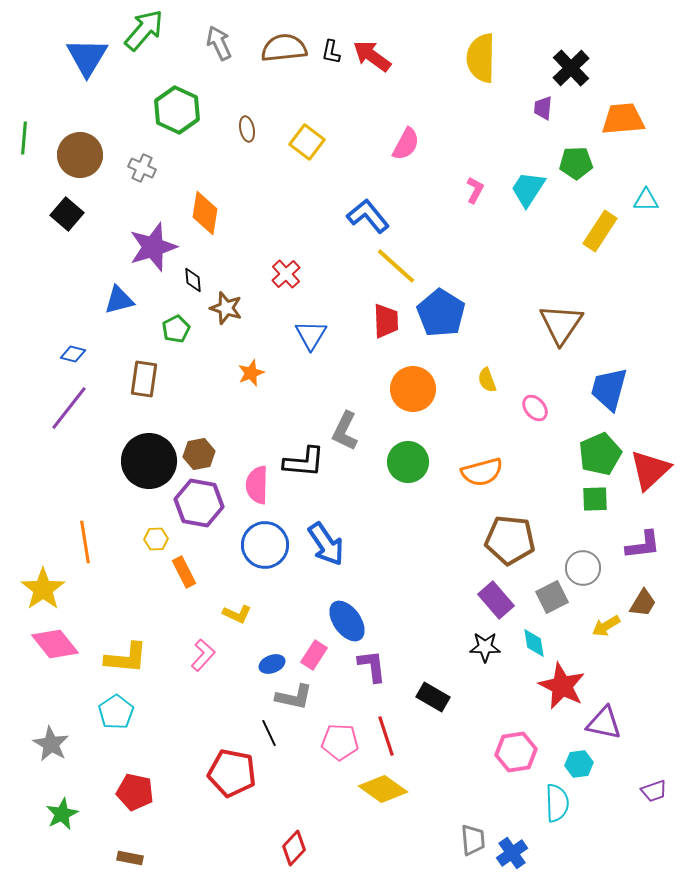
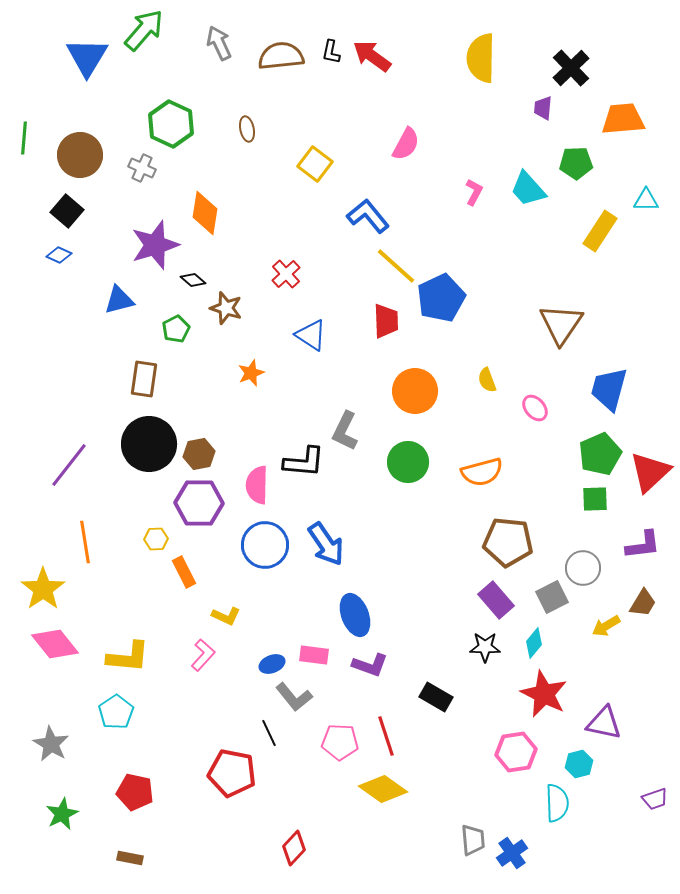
brown semicircle at (284, 48): moved 3 px left, 8 px down
green hexagon at (177, 110): moved 6 px left, 14 px down
yellow square at (307, 142): moved 8 px right, 22 px down
cyan trapezoid at (528, 189): rotated 75 degrees counterclockwise
pink L-shape at (475, 190): moved 1 px left, 2 px down
black square at (67, 214): moved 3 px up
purple star at (153, 247): moved 2 px right, 2 px up
black diamond at (193, 280): rotated 45 degrees counterclockwise
blue pentagon at (441, 313): moved 15 px up; rotated 15 degrees clockwise
blue triangle at (311, 335): rotated 28 degrees counterclockwise
blue diamond at (73, 354): moved 14 px left, 99 px up; rotated 10 degrees clockwise
orange circle at (413, 389): moved 2 px right, 2 px down
purple line at (69, 408): moved 57 px down
black circle at (149, 461): moved 17 px up
red triangle at (650, 470): moved 2 px down
purple hexagon at (199, 503): rotated 9 degrees counterclockwise
brown pentagon at (510, 540): moved 2 px left, 2 px down
yellow L-shape at (237, 614): moved 11 px left, 2 px down
blue ellipse at (347, 621): moved 8 px right, 6 px up; rotated 15 degrees clockwise
cyan diamond at (534, 643): rotated 48 degrees clockwise
pink rectangle at (314, 655): rotated 64 degrees clockwise
yellow L-shape at (126, 658): moved 2 px right, 1 px up
purple L-shape at (372, 666): moved 2 px left, 1 px up; rotated 117 degrees clockwise
red star at (562, 686): moved 18 px left, 8 px down
gray L-shape at (294, 697): rotated 39 degrees clockwise
black rectangle at (433, 697): moved 3 px right
cyan hexagon at (579, 764): rotated 8 degrees counterclockwise
purple trapezoid at (654, 791): moved 1 px right, 8 px down
